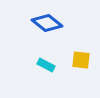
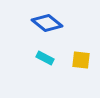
cyan rectangle: moved 1 px left, 7 px up
